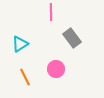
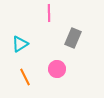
pink line: moved 2 px left, 1 px down
gray rectangle: moved 1 px right; rotated 60 degrees clockwise
pink circle: moved 1 px right
